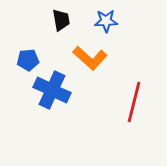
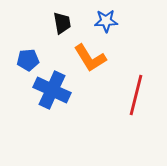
black trapezoid: moved 1 px right, 3 px down
orange L-shape: rotated 16 degrees clockwise
red line: moved 2 px right, 7 px up
